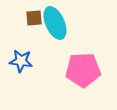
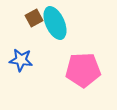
brown square: rotated 24 degrees counterclockwise
blue star: moved 1 px up
